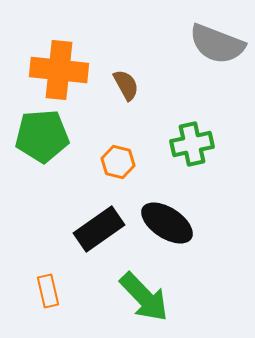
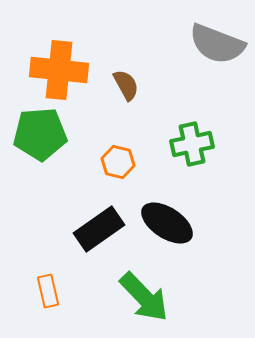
green pentagon: moved 2 px left, 2 px up
